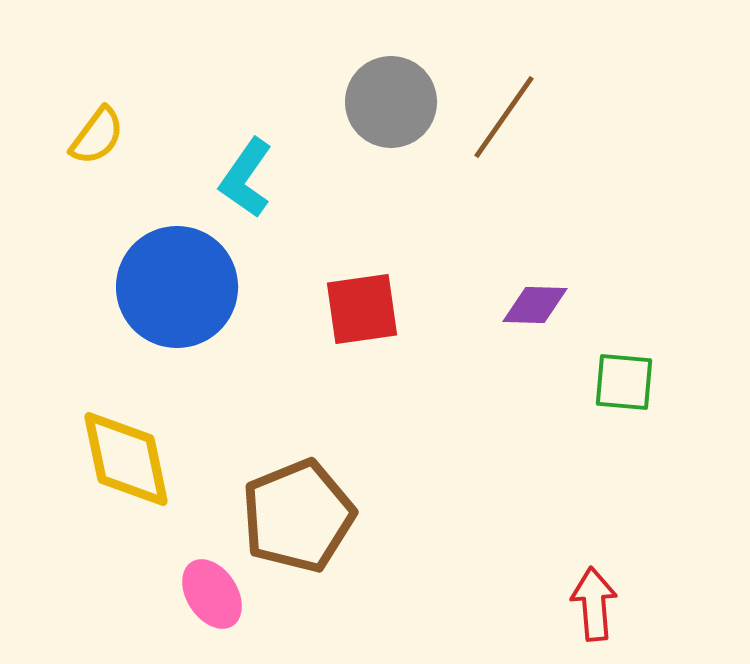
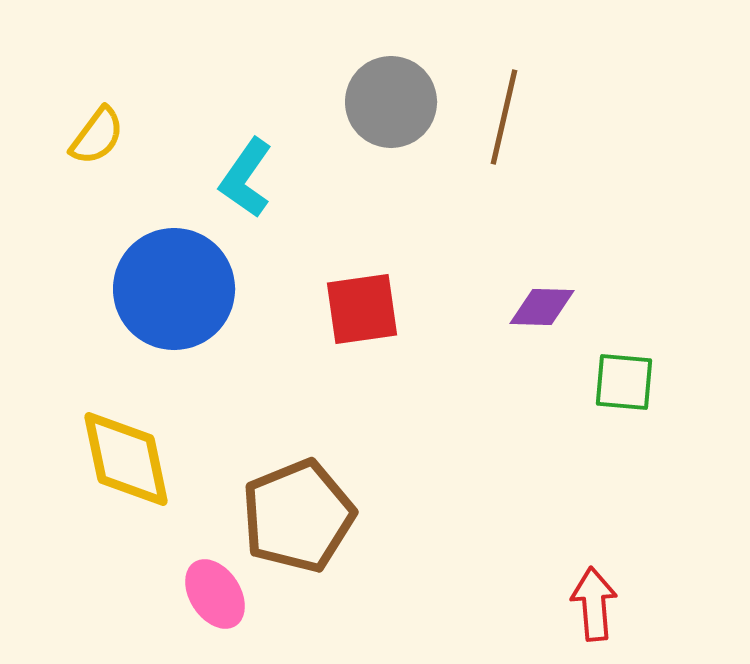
brown line: rotated 22 degrees counterclockwise
blue circle: moved 3 px left, 2 px down
purple diamond: moved 7 px right, 2 px down
pink ellipse: moved 3 px right
